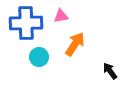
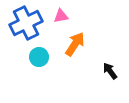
blue cross: rotated 24 degrees counterclockwise
